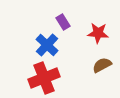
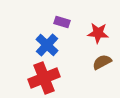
purple rectangle: moved 1 px left; rotated 42 degrees counterclockwise
brown semicircle: moved 3 px up
